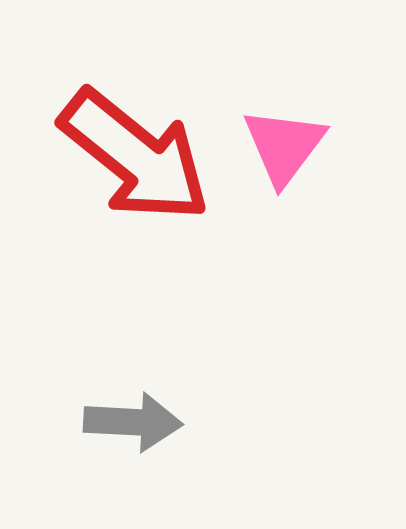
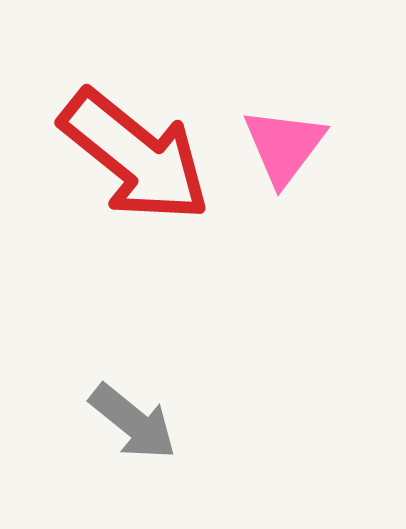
gray arrow: rotated 36 degrees clockwise
